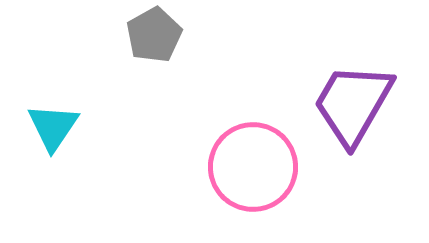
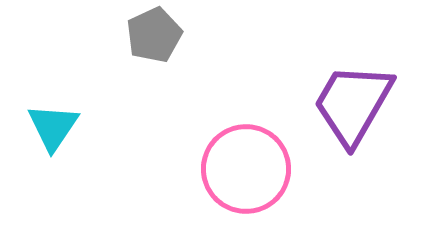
gray pentagon: rotated 4 degrees clockwise
pink circle: moved 7 px left, 2 px down
